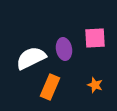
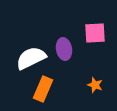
pink square: moved 5 px up
orange rectangle: moved 7 px left, 2 px down
